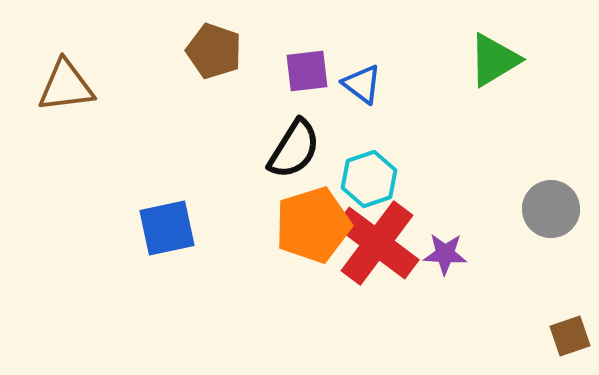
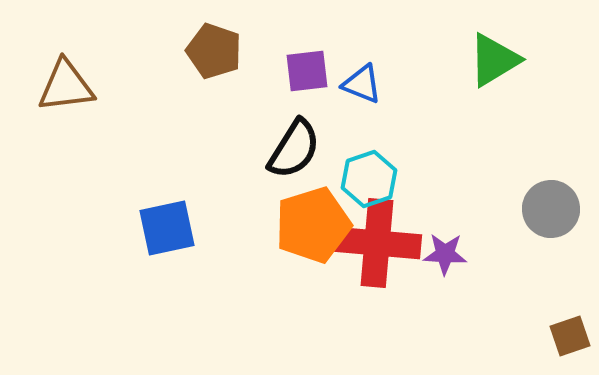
blue triangle: rotated 15 degrees counterclockwise
red cross: rotated 32 degrees counterclockwise
